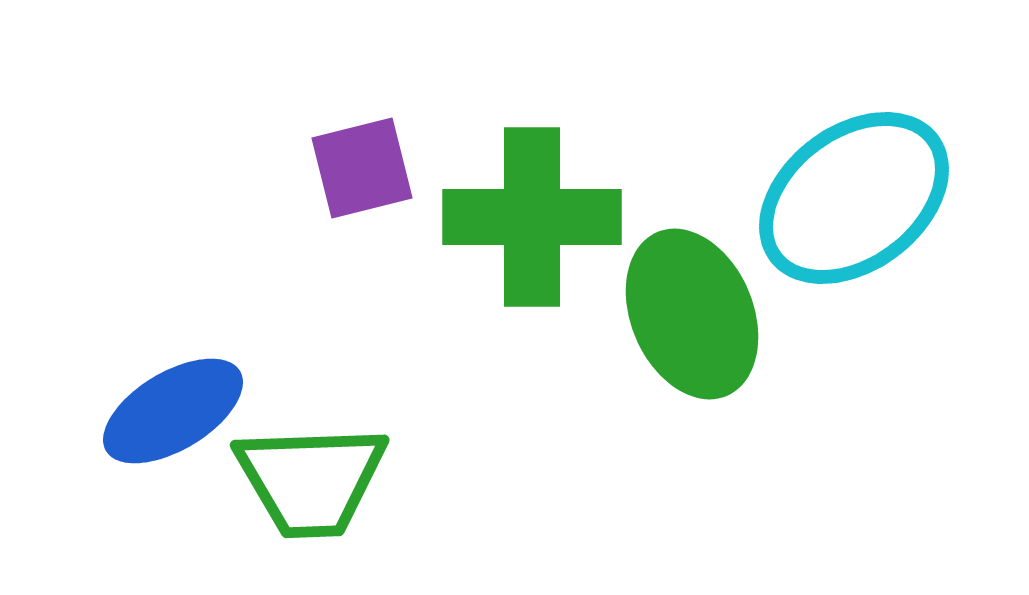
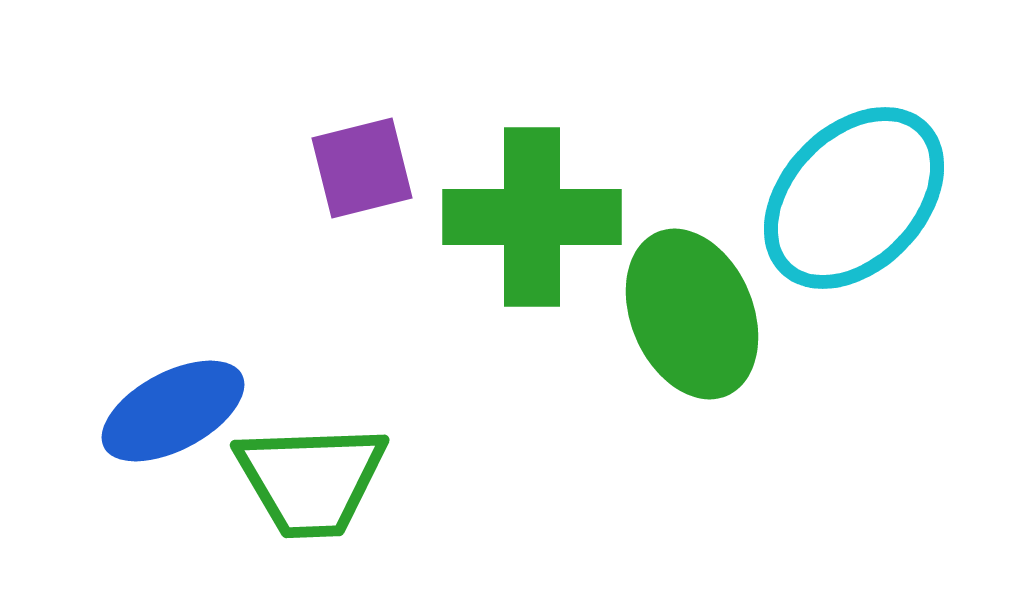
cyan ellipse: rotated 9 degrees counterclockwise
blue ellipse: rotated 3 degrees clockwise
